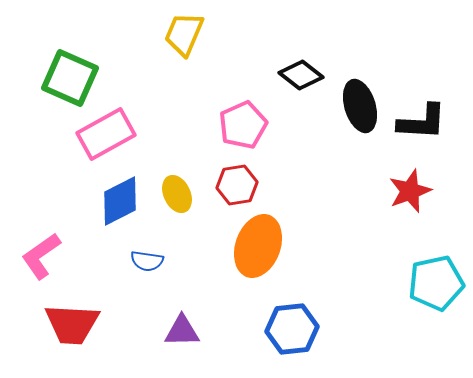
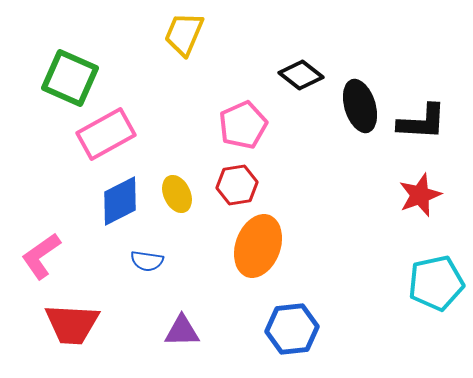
red star: moved 10 px right, 4 px down
